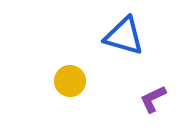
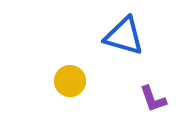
purple L-shape: rotated 84 degrees counterclockwise
